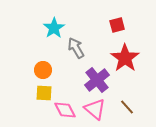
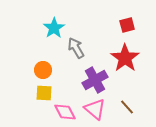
red square: moved 10 px right
purple cross: moved 2 px left; rotated 10 degrees clockwise
pink diamond: moved 2 px down
